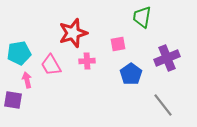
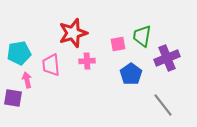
green trapezoid: moved 19 px down
pink trapezoid: rotated 25 degrees clockwise
purple square: moved 2 px up
